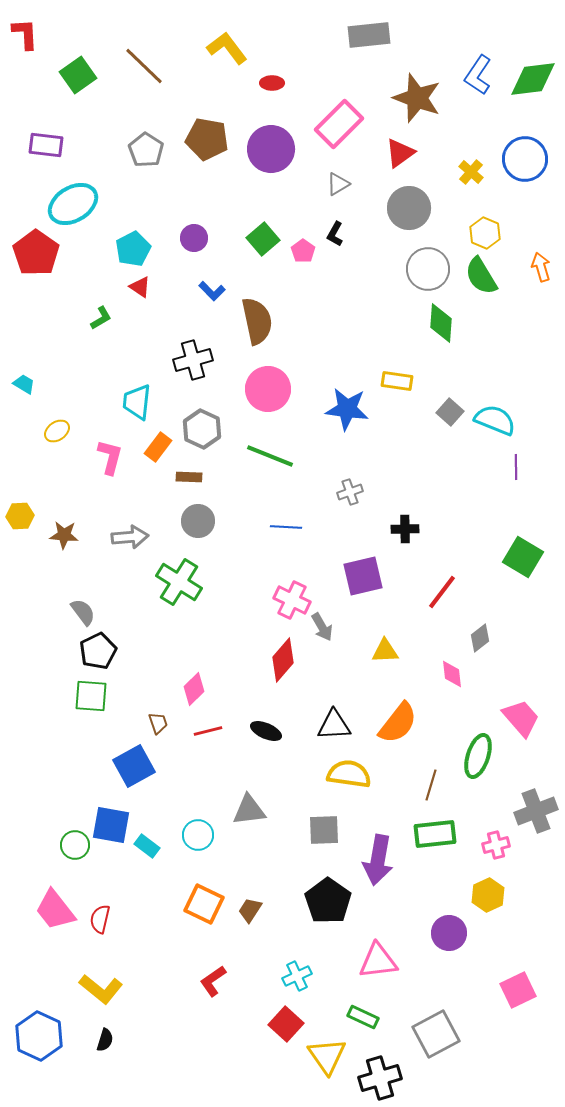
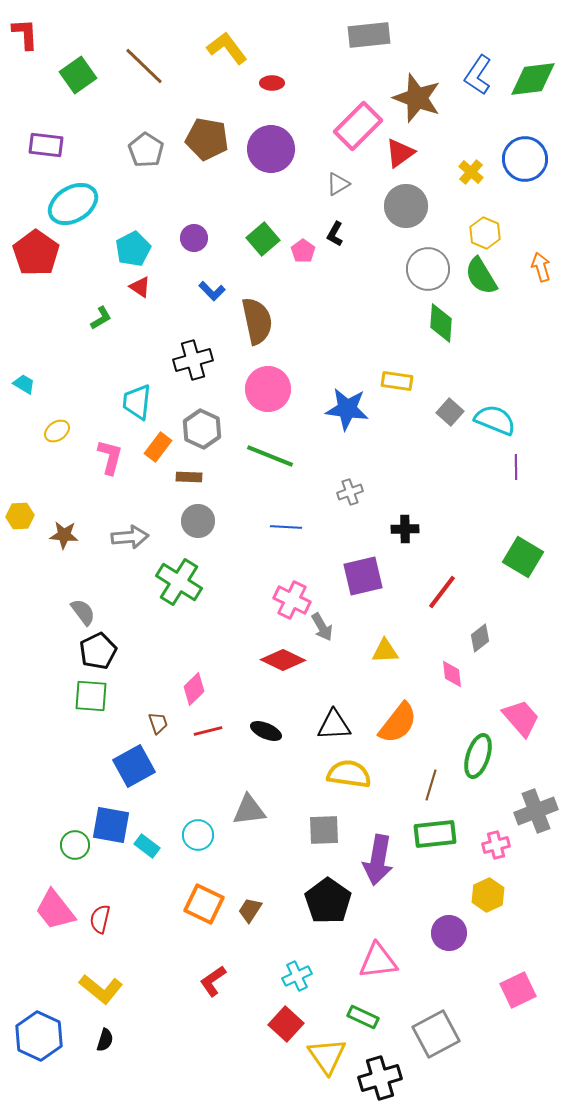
pink rectangle at (339, 124): moved 19 px right, 2 px down
gray circle at (409, 208): moved 3 px left, 2 px up
red diamond at (283, 660): rotated 75 degrees clockwise
